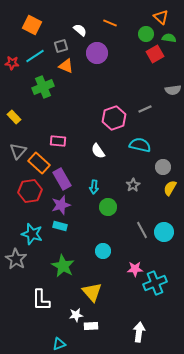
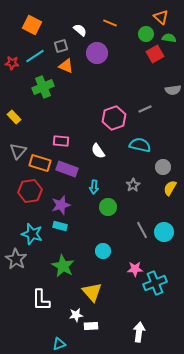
pink rectangle at (58, 141): moved 3 px right
orange rectangle at (39, 163): moved 1 px right; rotated 25 degrees counterclockwise
purple rectangle at (62, 179): moved 5 px right, 10 px up; rotated 40 degrees counterclockwise
